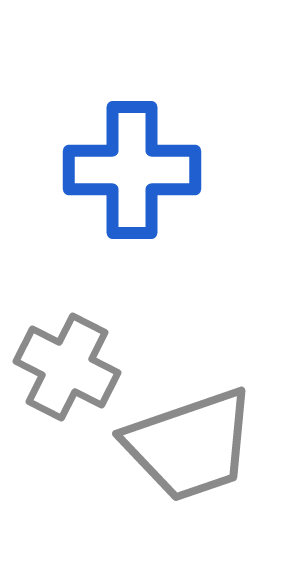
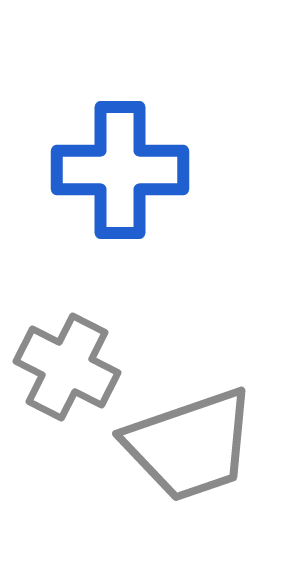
blue cross: moved 12 px left
